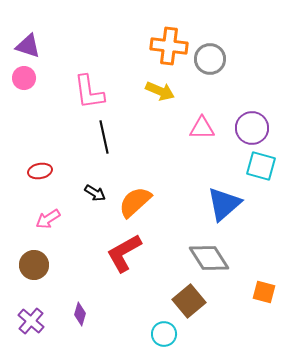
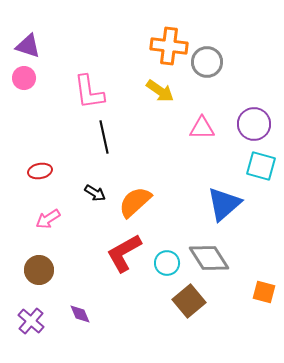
gray circle: moved 3 px left, 3 px down
yellow arrow: rotated 12 degrees clockwise
purple circle: moved 2 px right, 4 px up
brown circle: moved 5 px right, 5 px down
purple diamond: rotated 40 degrees counterclockwise
cyan circle: moved 3 px right, 71 px up
